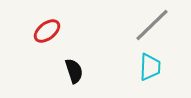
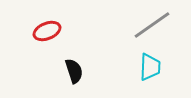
gray line: rotated 9 degrees clockwise
red ellipse: rotated 16 degrees clockwise
